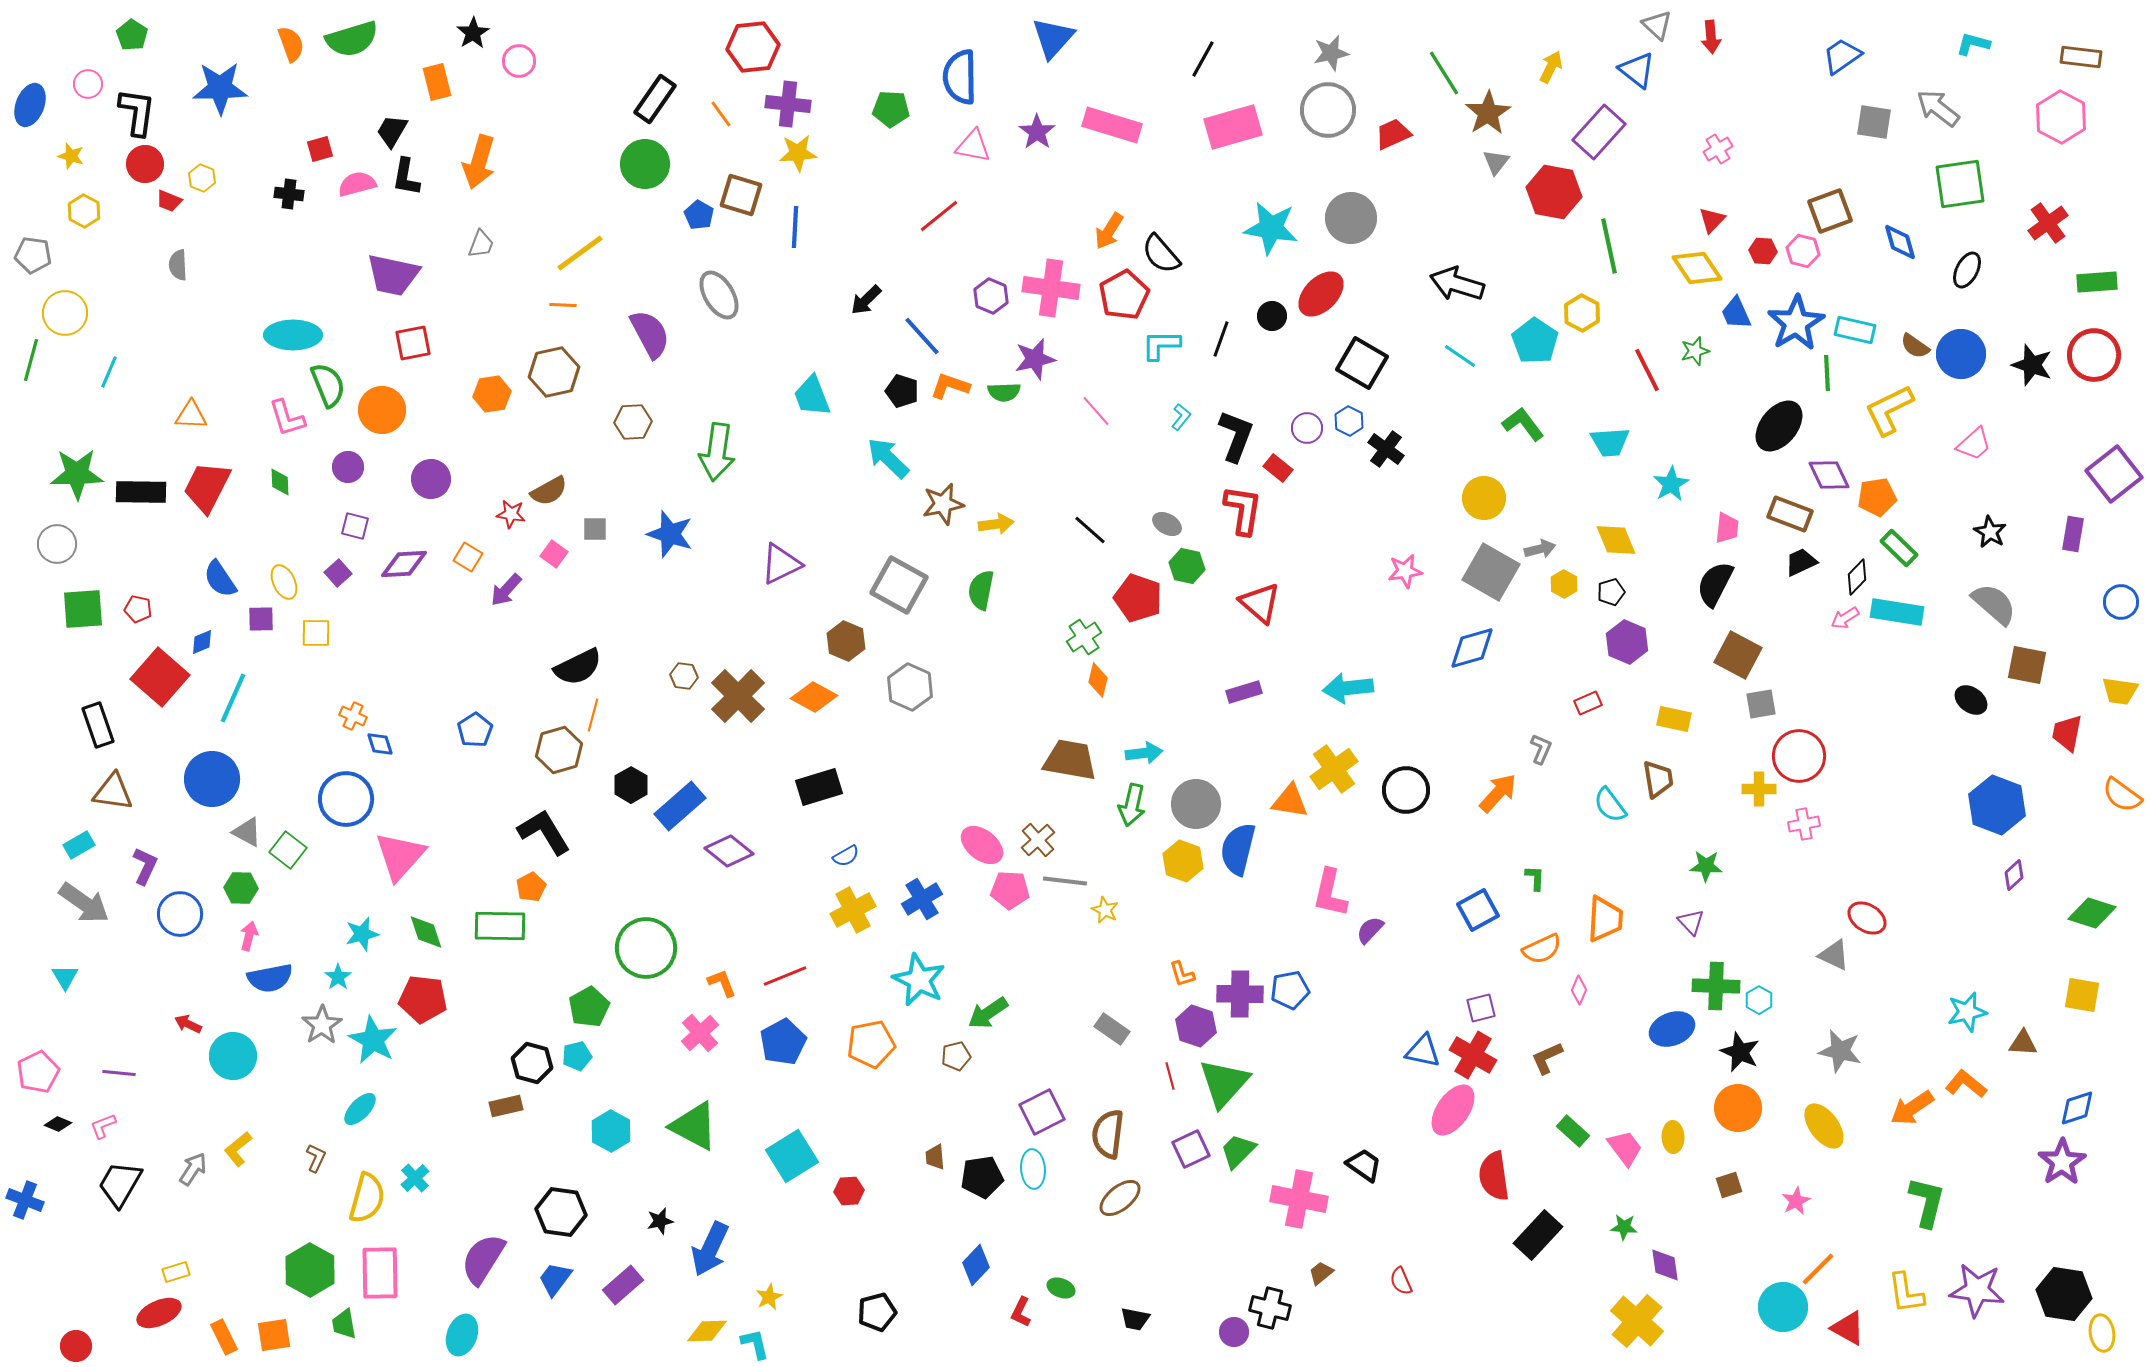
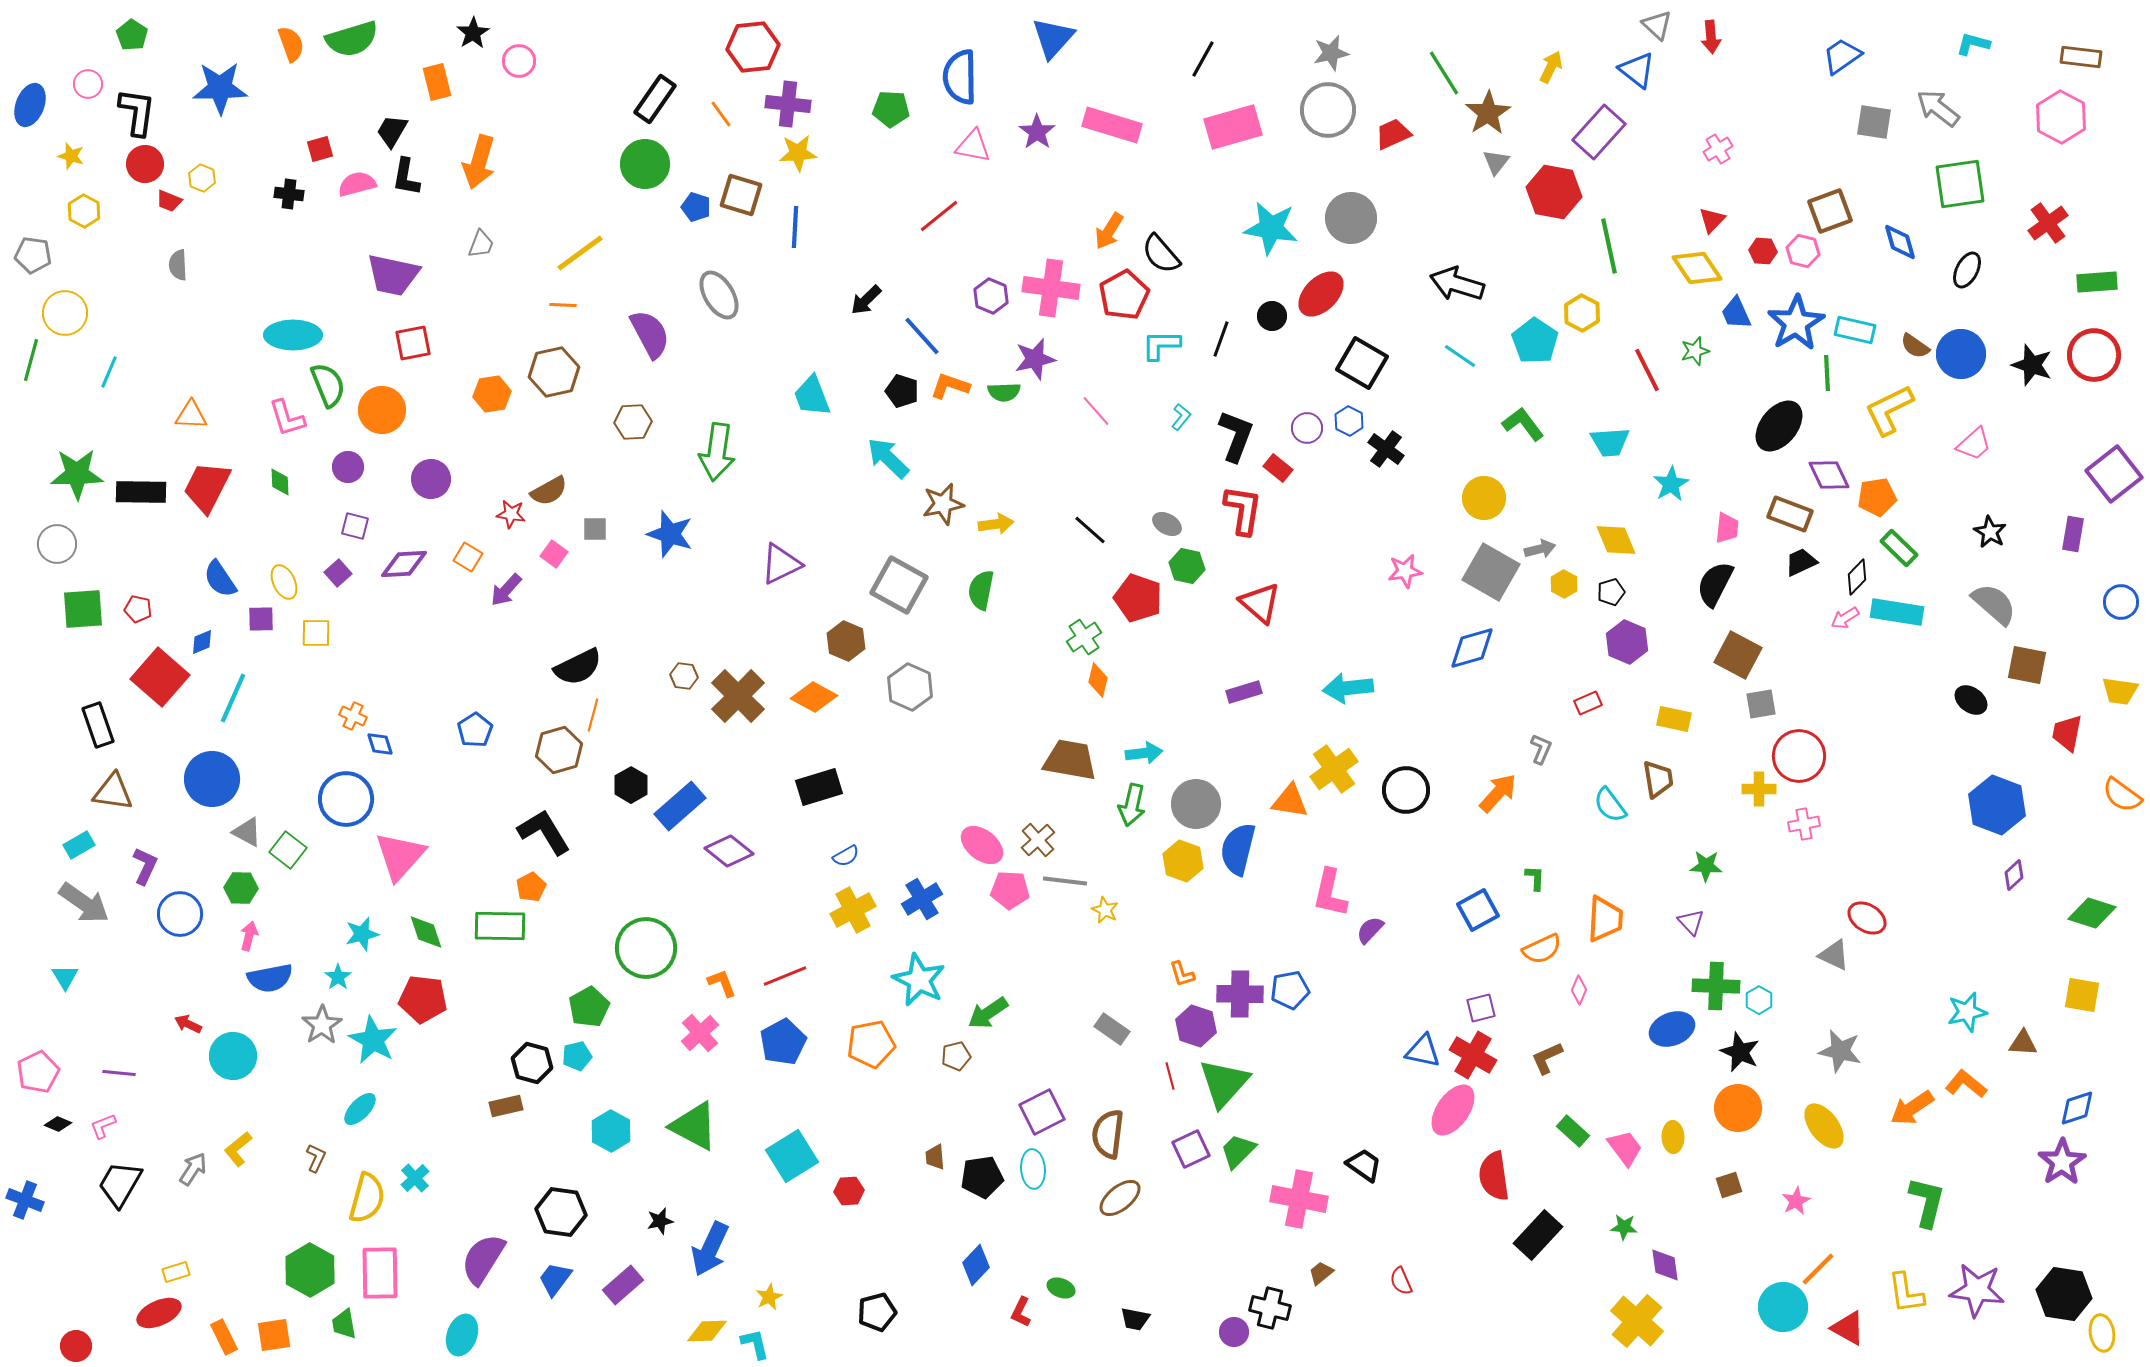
blue pentagon at (699, 215): moved 3 px left, 8 px up; rotated 12 degrees counterclockwise
